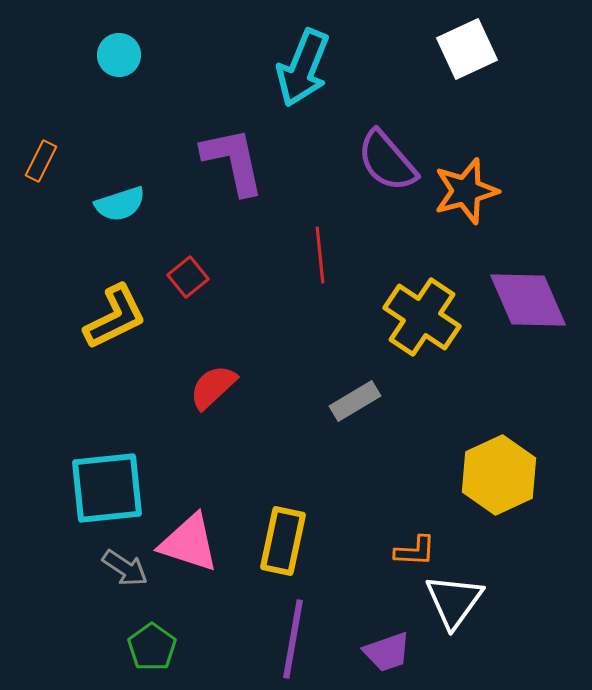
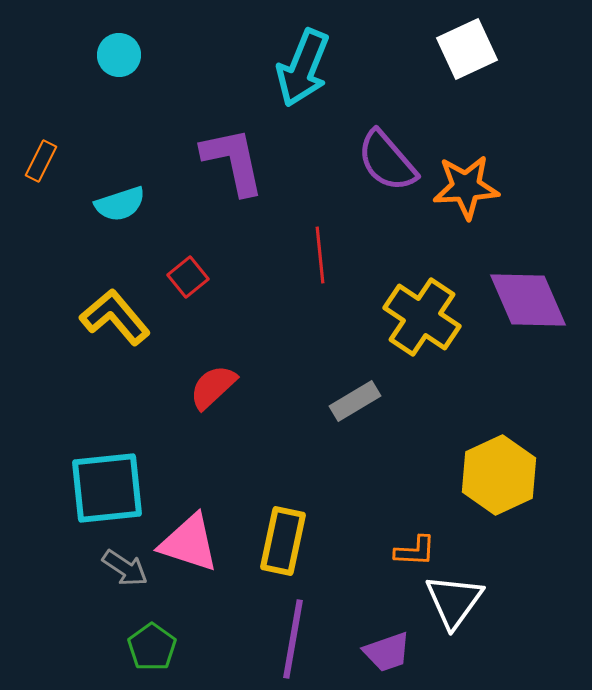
orange star: moved 4 px up; rotated 12 degrees clockwise
yellow L-shape: rotated 104 degrees counterclockwise
